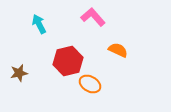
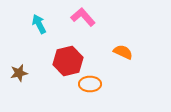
pink L-shape: moved 10 px left
orange semicircle: moved 5 px right, 2 px down
orange ellipse: rotated 30 degrees counterclockwise
